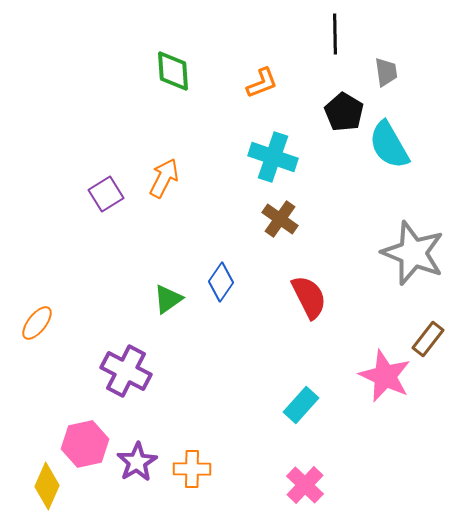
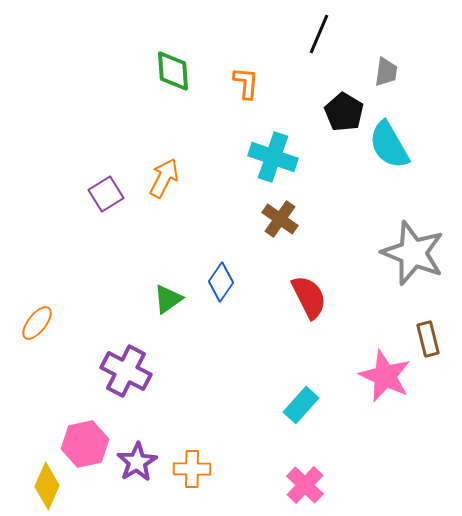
black line: moved 16 px left; rotated 24 degrees clockwise
gray trapezoid: rotated 16 degrees clockwise
orange L-shape: moved 16 px left; rotated 64 degrees counterclockwise
brown rectangle: rotated 52 degrees counterclockwise
